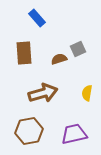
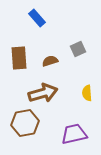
brown rectangle: moved 5 px left, 5 px down
brown semicircle: moved 9 px left, 2 px down
yellow semicircle: rotated 14 degrees counterclockwise
brown hexagon: moved 4 px left, 8 px up
